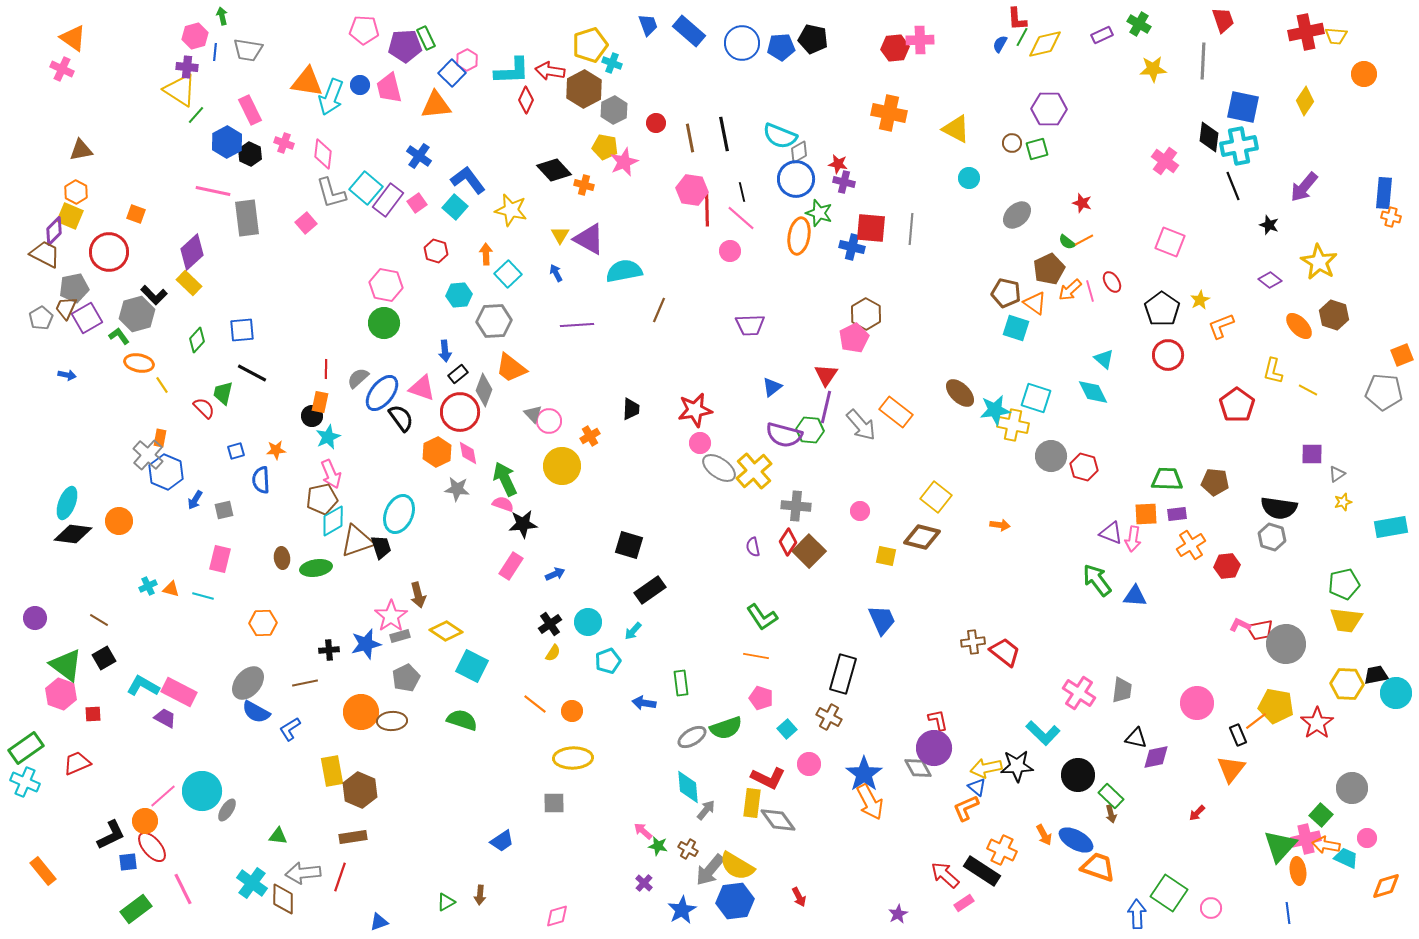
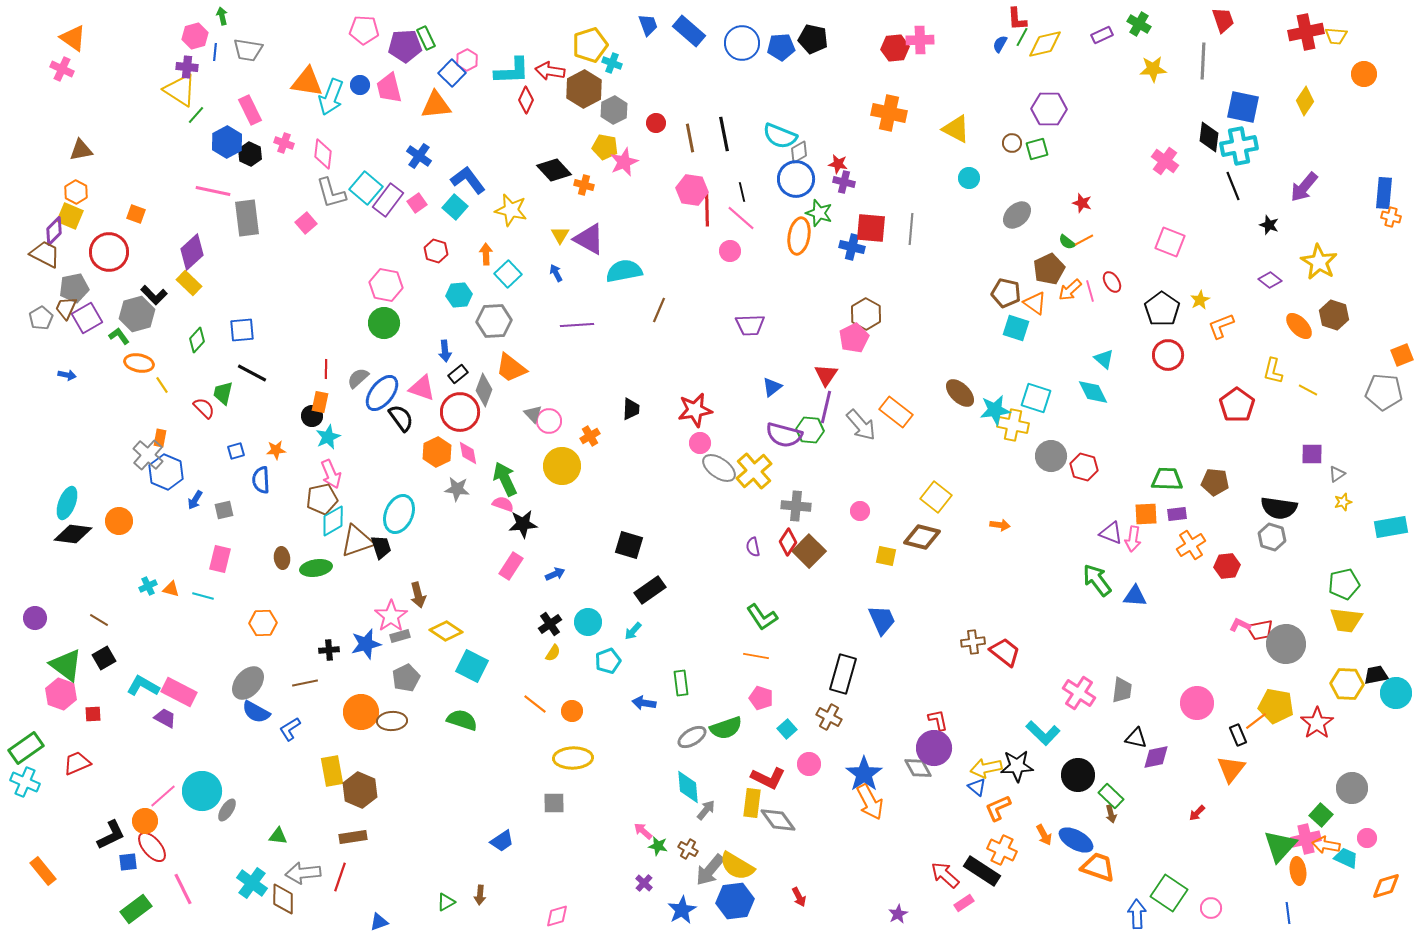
orange L-shape at (966, 808): moved 32 px right
